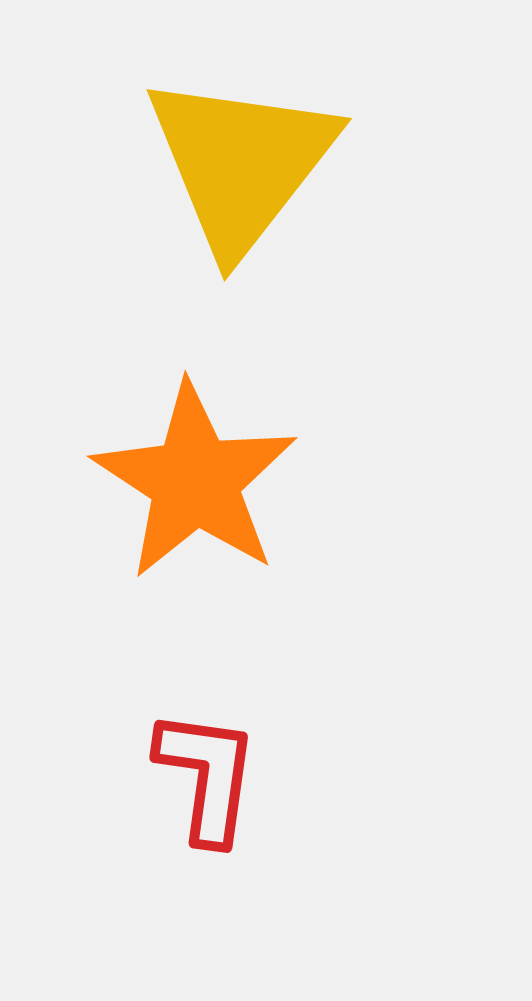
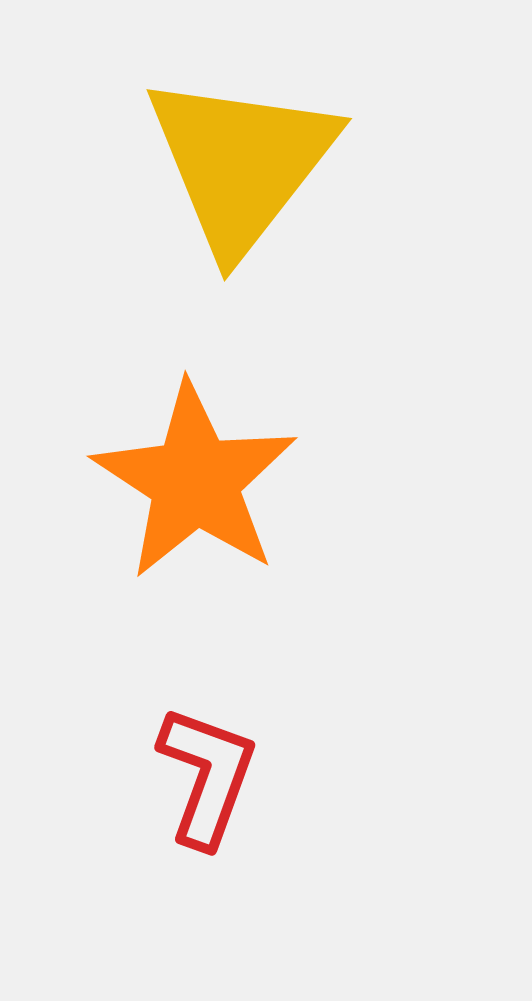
red L-shape: rotated 12 degrees clockwise
